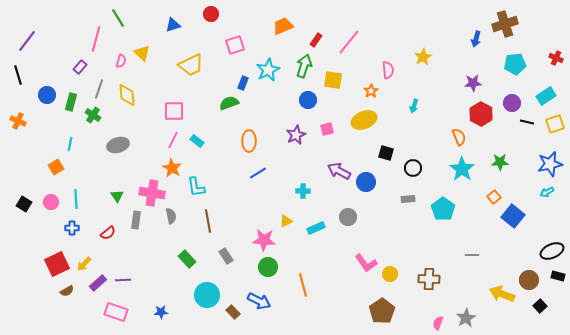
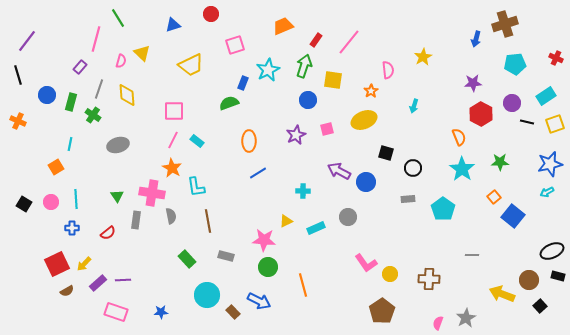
gray rectangle at (226, 256): rotated 42 degrees counterclockwise
